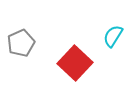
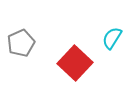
cyan semicircle: moved 1 px left, 2 px down
